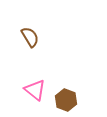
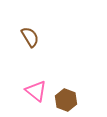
pink triangle: moved 1 px right, 1 px down
